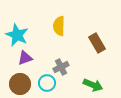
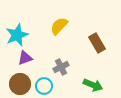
yellow semicircle: rotated 42 degrees clockwise
cyan star: rotated 25 degrees clockwise
cyan circle: moved 3 px left, 3 px down
